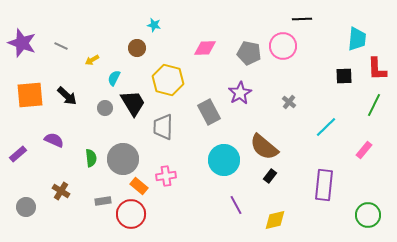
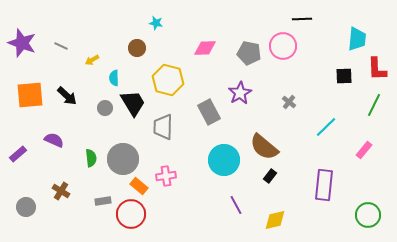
cyan star at (154, 25): moved 2 px right, 2 px up
cyan semicircle at (114, 78): rotated 28 degrees counterclockwise
